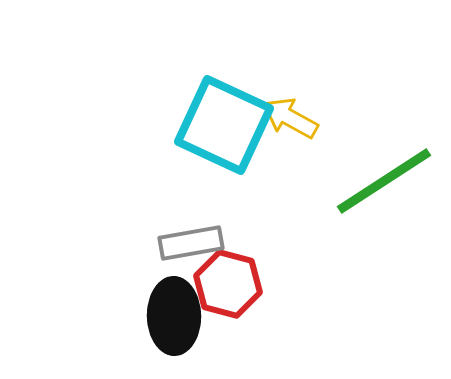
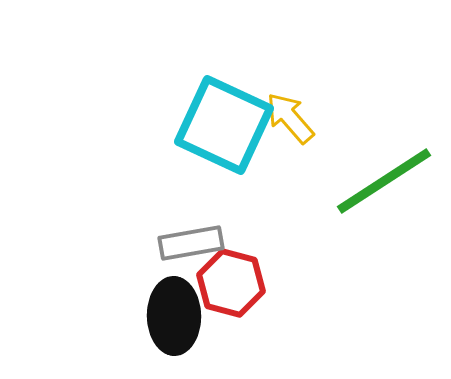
yellow arrow: rotated 20 degrees clockwise
red hexagon: moved 3 px right, 1 px up
